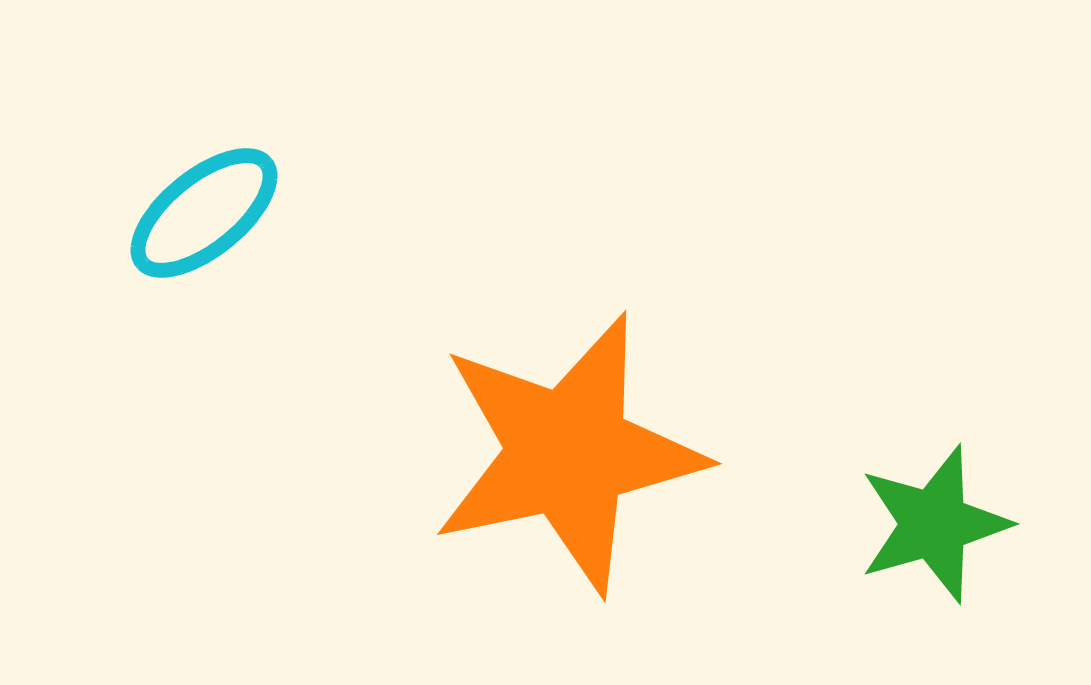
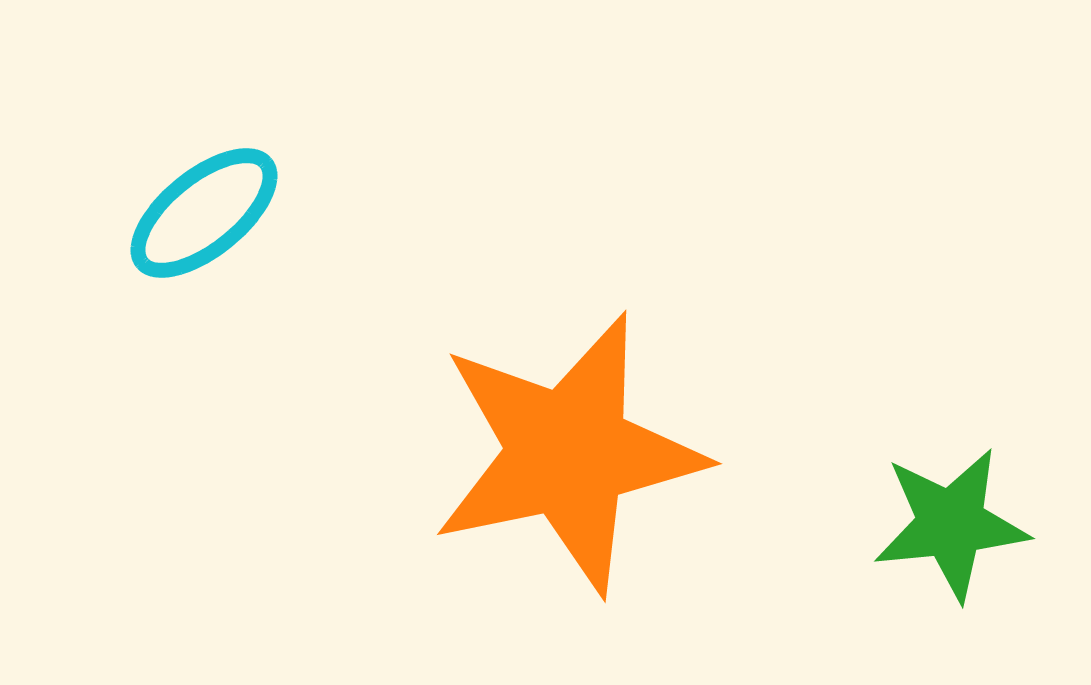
green star: moved 17 px right; rotated 10 degrees clockwise
